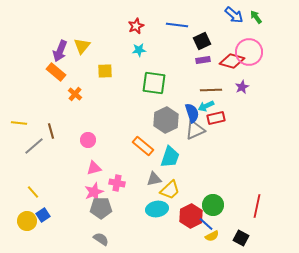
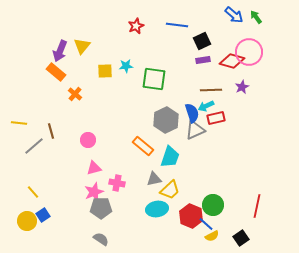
cyan star at (139, 50): moved 13 px left, 16 px down
green square at (154, 83): moved 4 px up
red hexagon at (191, 216): rotated 10 degrees counterclockwise
black square at (241, 238): rotated 28 degrees clockwise
